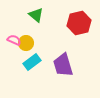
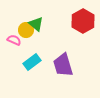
green triangle: moved 9 px down
red hexagon: moved 4 px right, 2 px up; rotated 15 degrees counterclockwise
yellow circle: moved 13 px up
